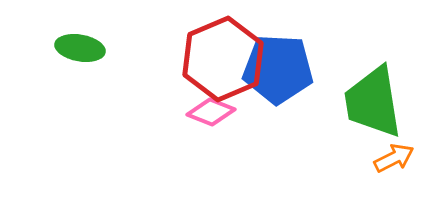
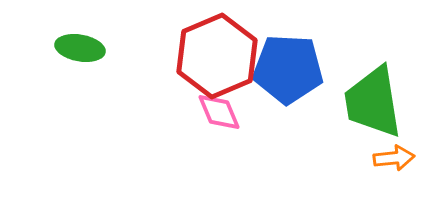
red hexagon: moved 6 px left, 3 px up
blue pentagon: moved 10 px right
pink diamond: moved 8 px right; rotated 45 degrees clockwise
orange arrow: rotated 21 degrees clockwise
